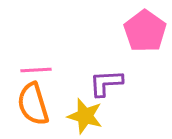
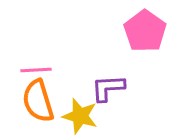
purple L-shape: moved 2 px right, 5 px down
orange semicircle: moved 5 px right, 3 px up
yellow star: moved 5 px left
